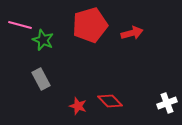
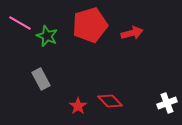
pink line: moved 2 px up; rotated 15 degrees clockwise
green star: moved 4 px right, 4 px up
red star: rotated 18 degrees clockwise
